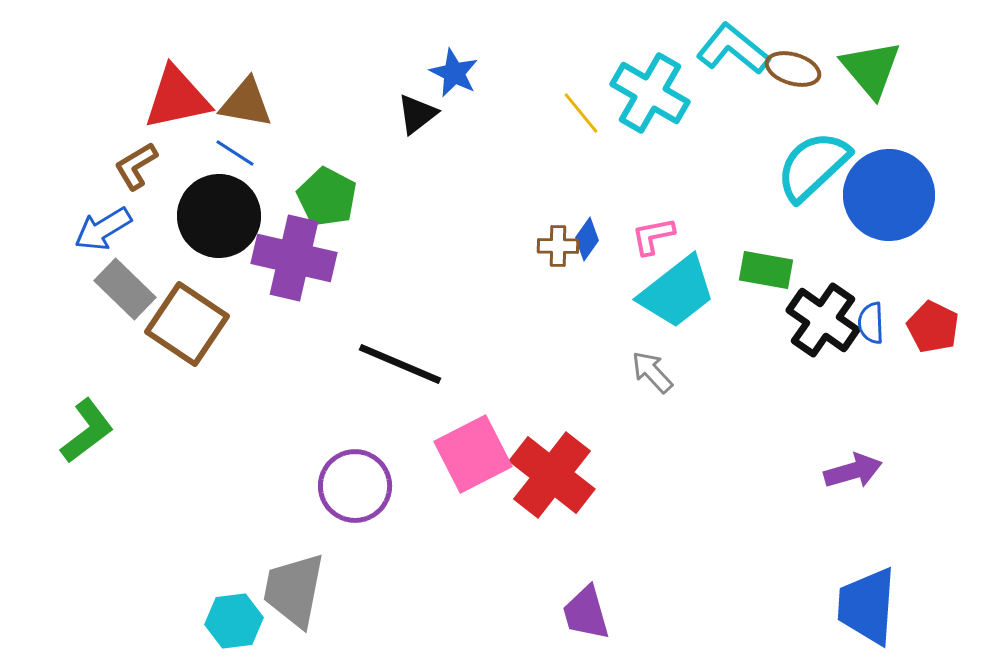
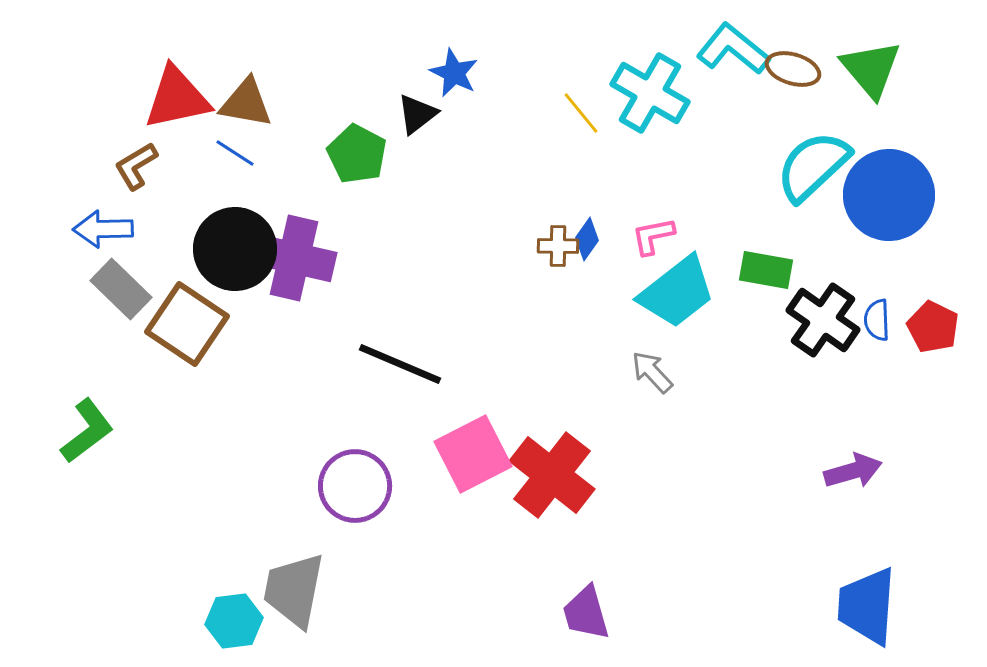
green pentagon: moved 30 px right, 43 px up
black circle: moved 16 px right, 33 px down
blue arrow: rotated 30 degrees clockwise
gray rectangle: moved 4 px left
blue semicircle: moved 6 px right, 3 px up
